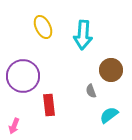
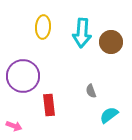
yellow ellipse: rotated 30 degrees clockwise
cyan arrow: moved 1 px left, 2 px up
brown circle: moved 28 px up
pink arrow: rotated 91 degrees counterclockwise
